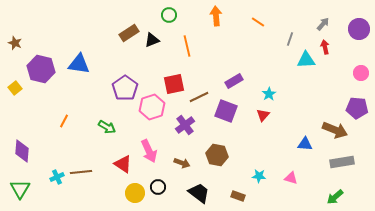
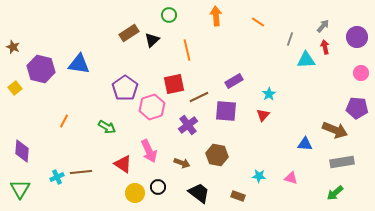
gray arrow at (323, 24): moved 2 px down
purple circle at (359, 29): moved 2 px left, 8 px down
black triangle at (152, 40): rotated 21 degrees counterclockwise
brown star at (15, 43): moved 2 px left, 4 px down
orange line at (187, 46): moved 4 px down
purple square at (226, 111): rotated 15 degrees counterclockwise
purple cross at (185, 125): moved 3 px right
green arrow at (335, 197): moved 4 px up
